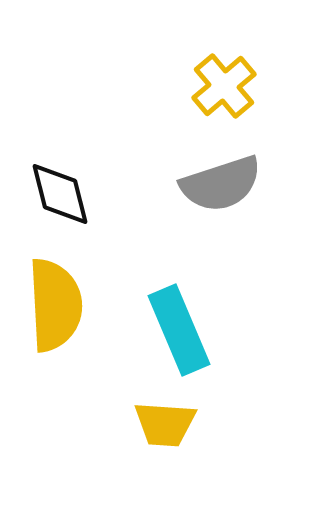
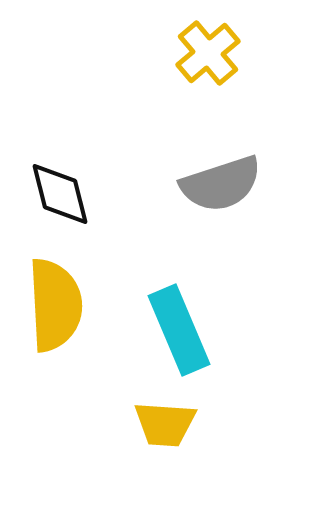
yellow cross: moved 16 px left, 33 px up
